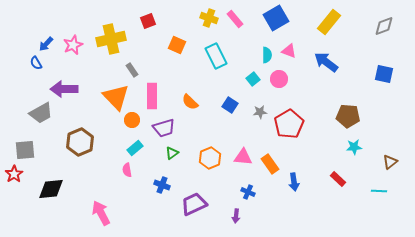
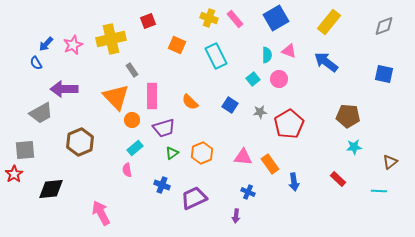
orange hexagon at (210, 158): moved 8 px left, 5 px up
purple trapezoid at (194, 204): moved 6 px up
